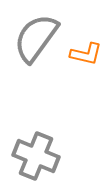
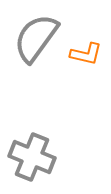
gray cross: moved 4 px left, 1 px down
